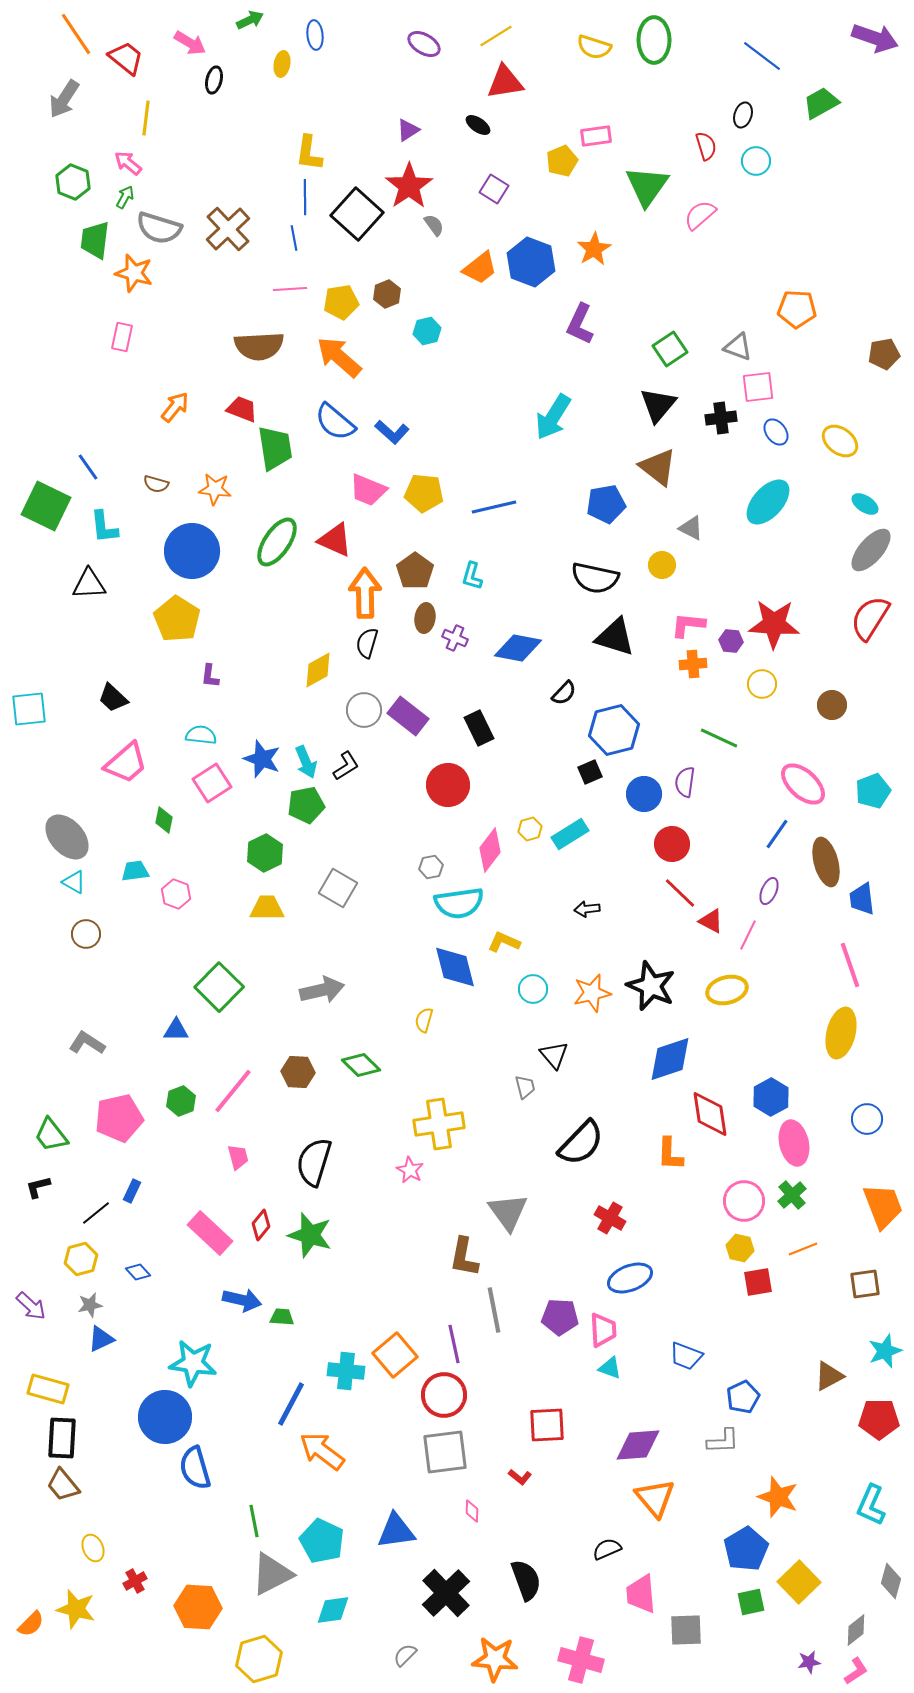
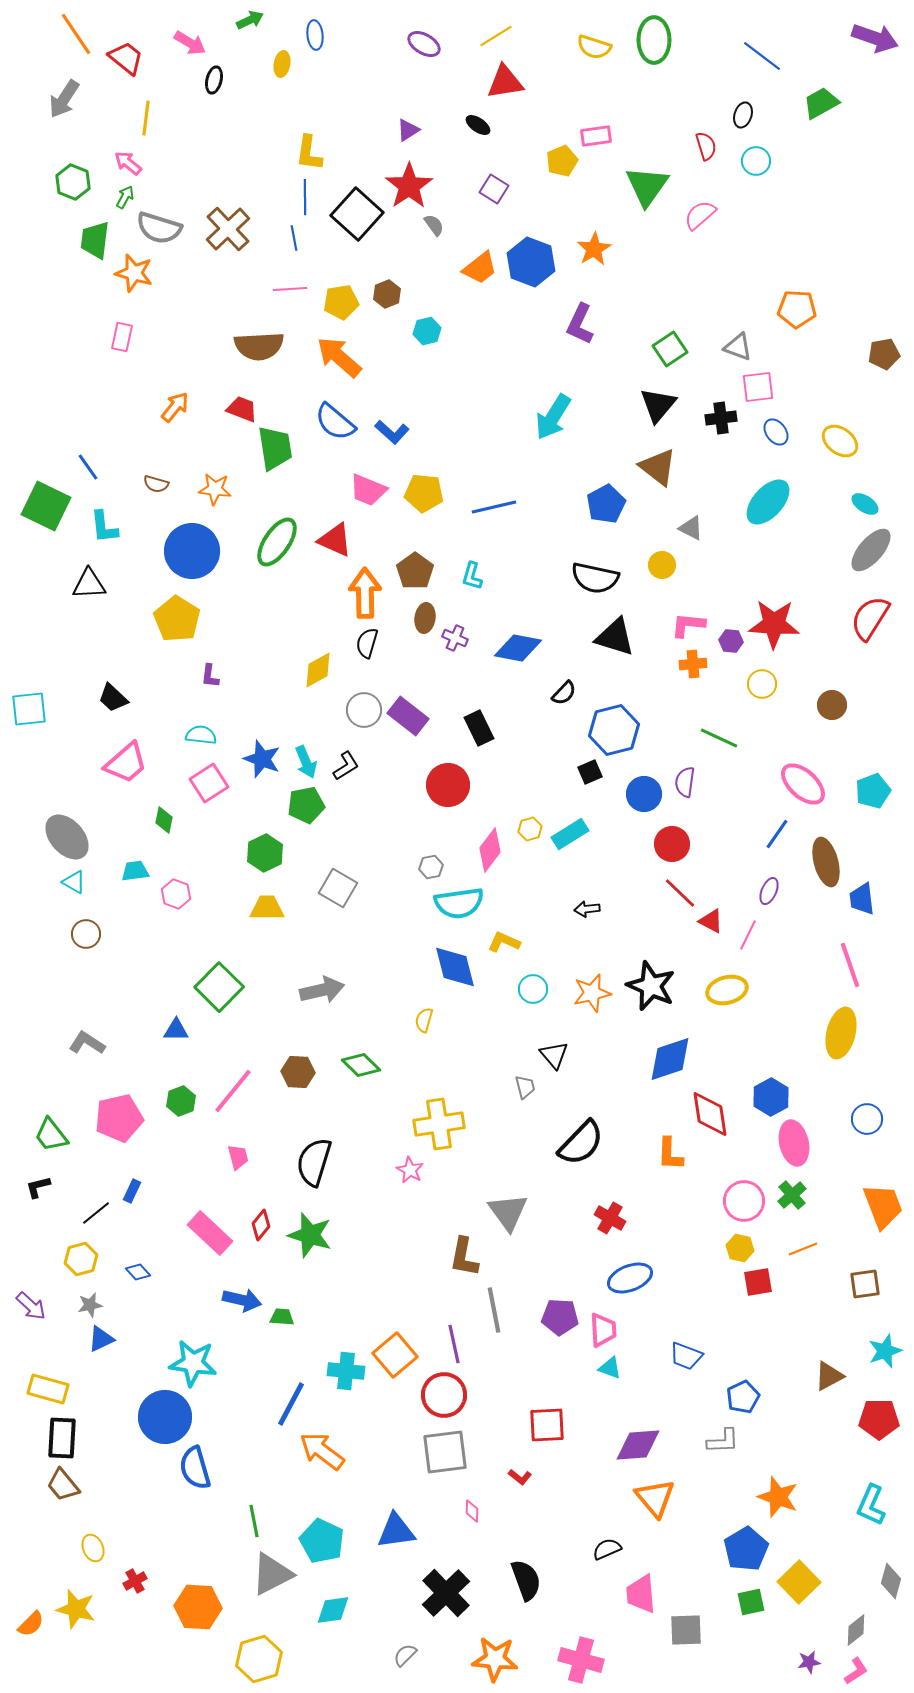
blue pentagon at (606, 504): rotated 18 degrees counterclockwise
pink square at (212, 783): moved 3 px left
